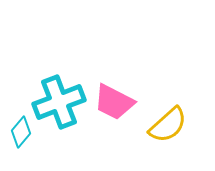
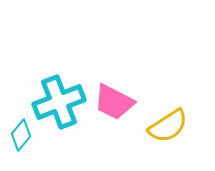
yellow semicircle: moved 1 px down; rotated 9 degrees clockwise
cyan diamond: moved 3 px down
